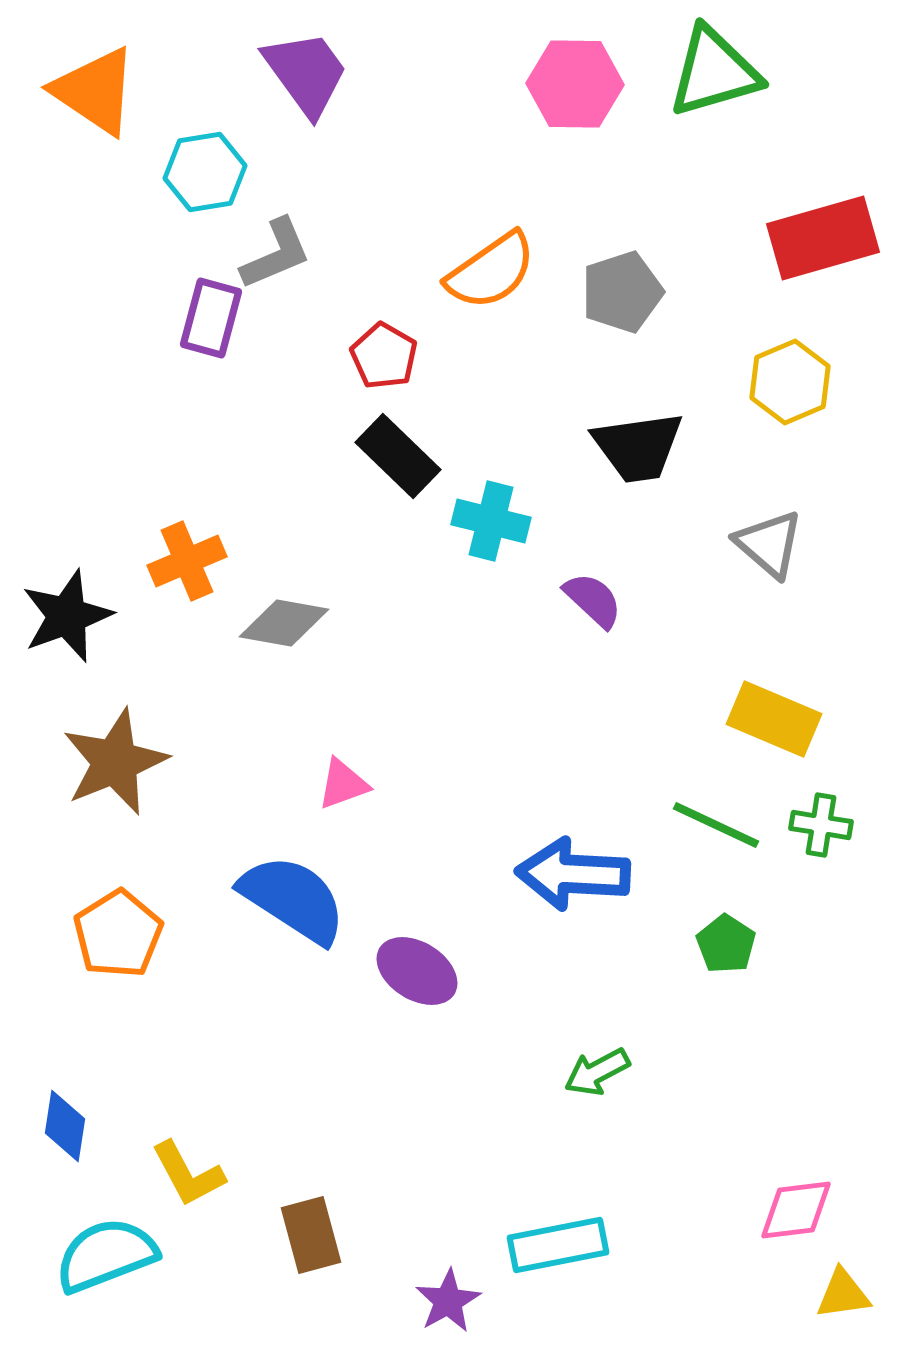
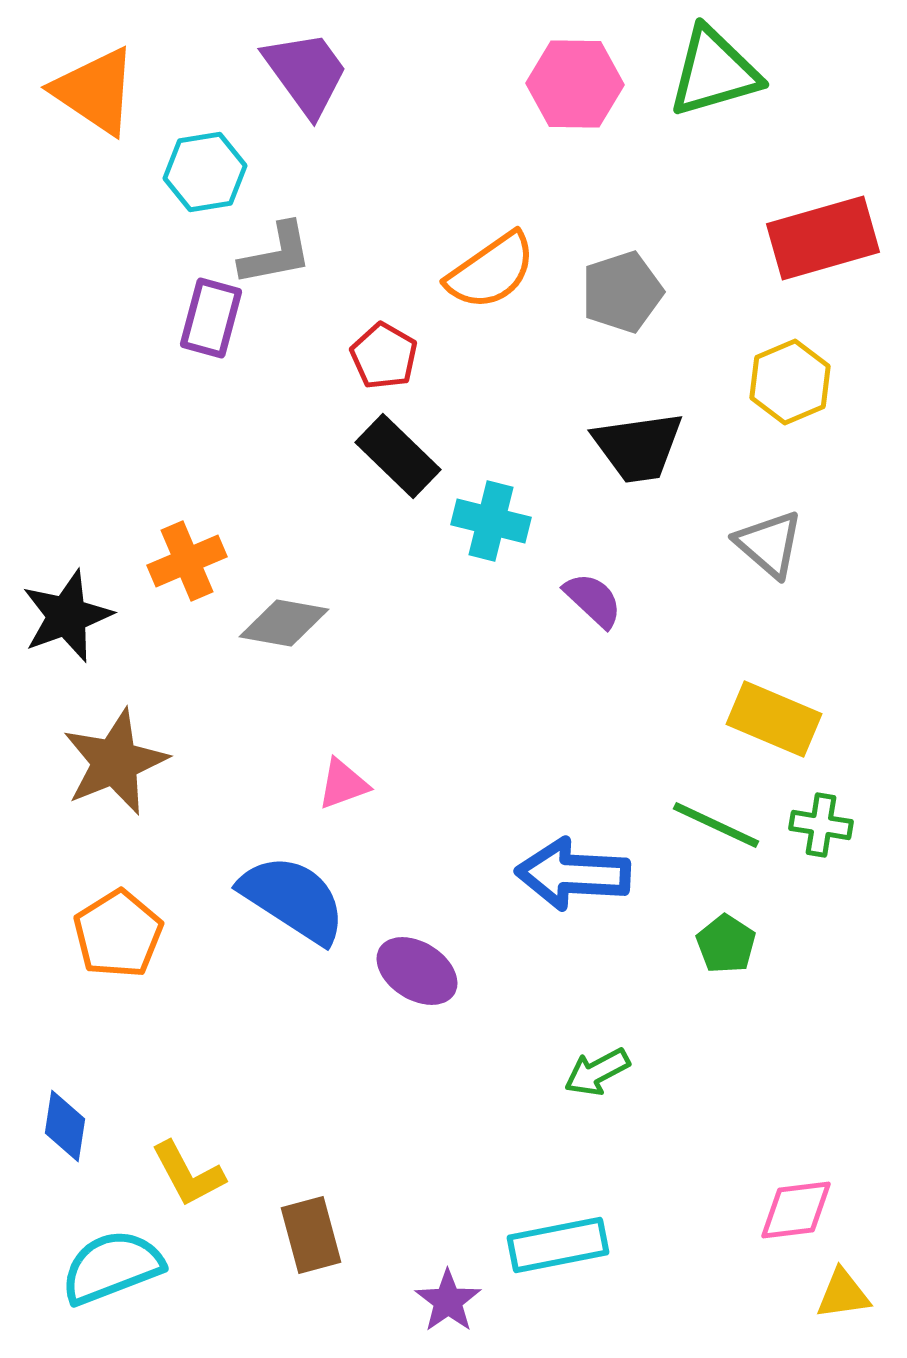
gray L-shape: rotated 12 degrees clockwise
cyan semicircle: moved 6 px right, 12 px down
purple star: rotated 6 degrees counterclockwise
